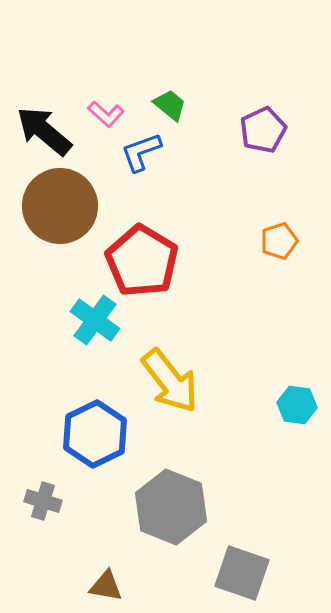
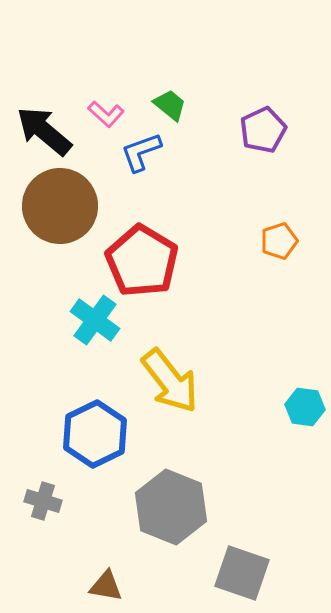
cyan hexagon: moved 8 px right, 2 px down
